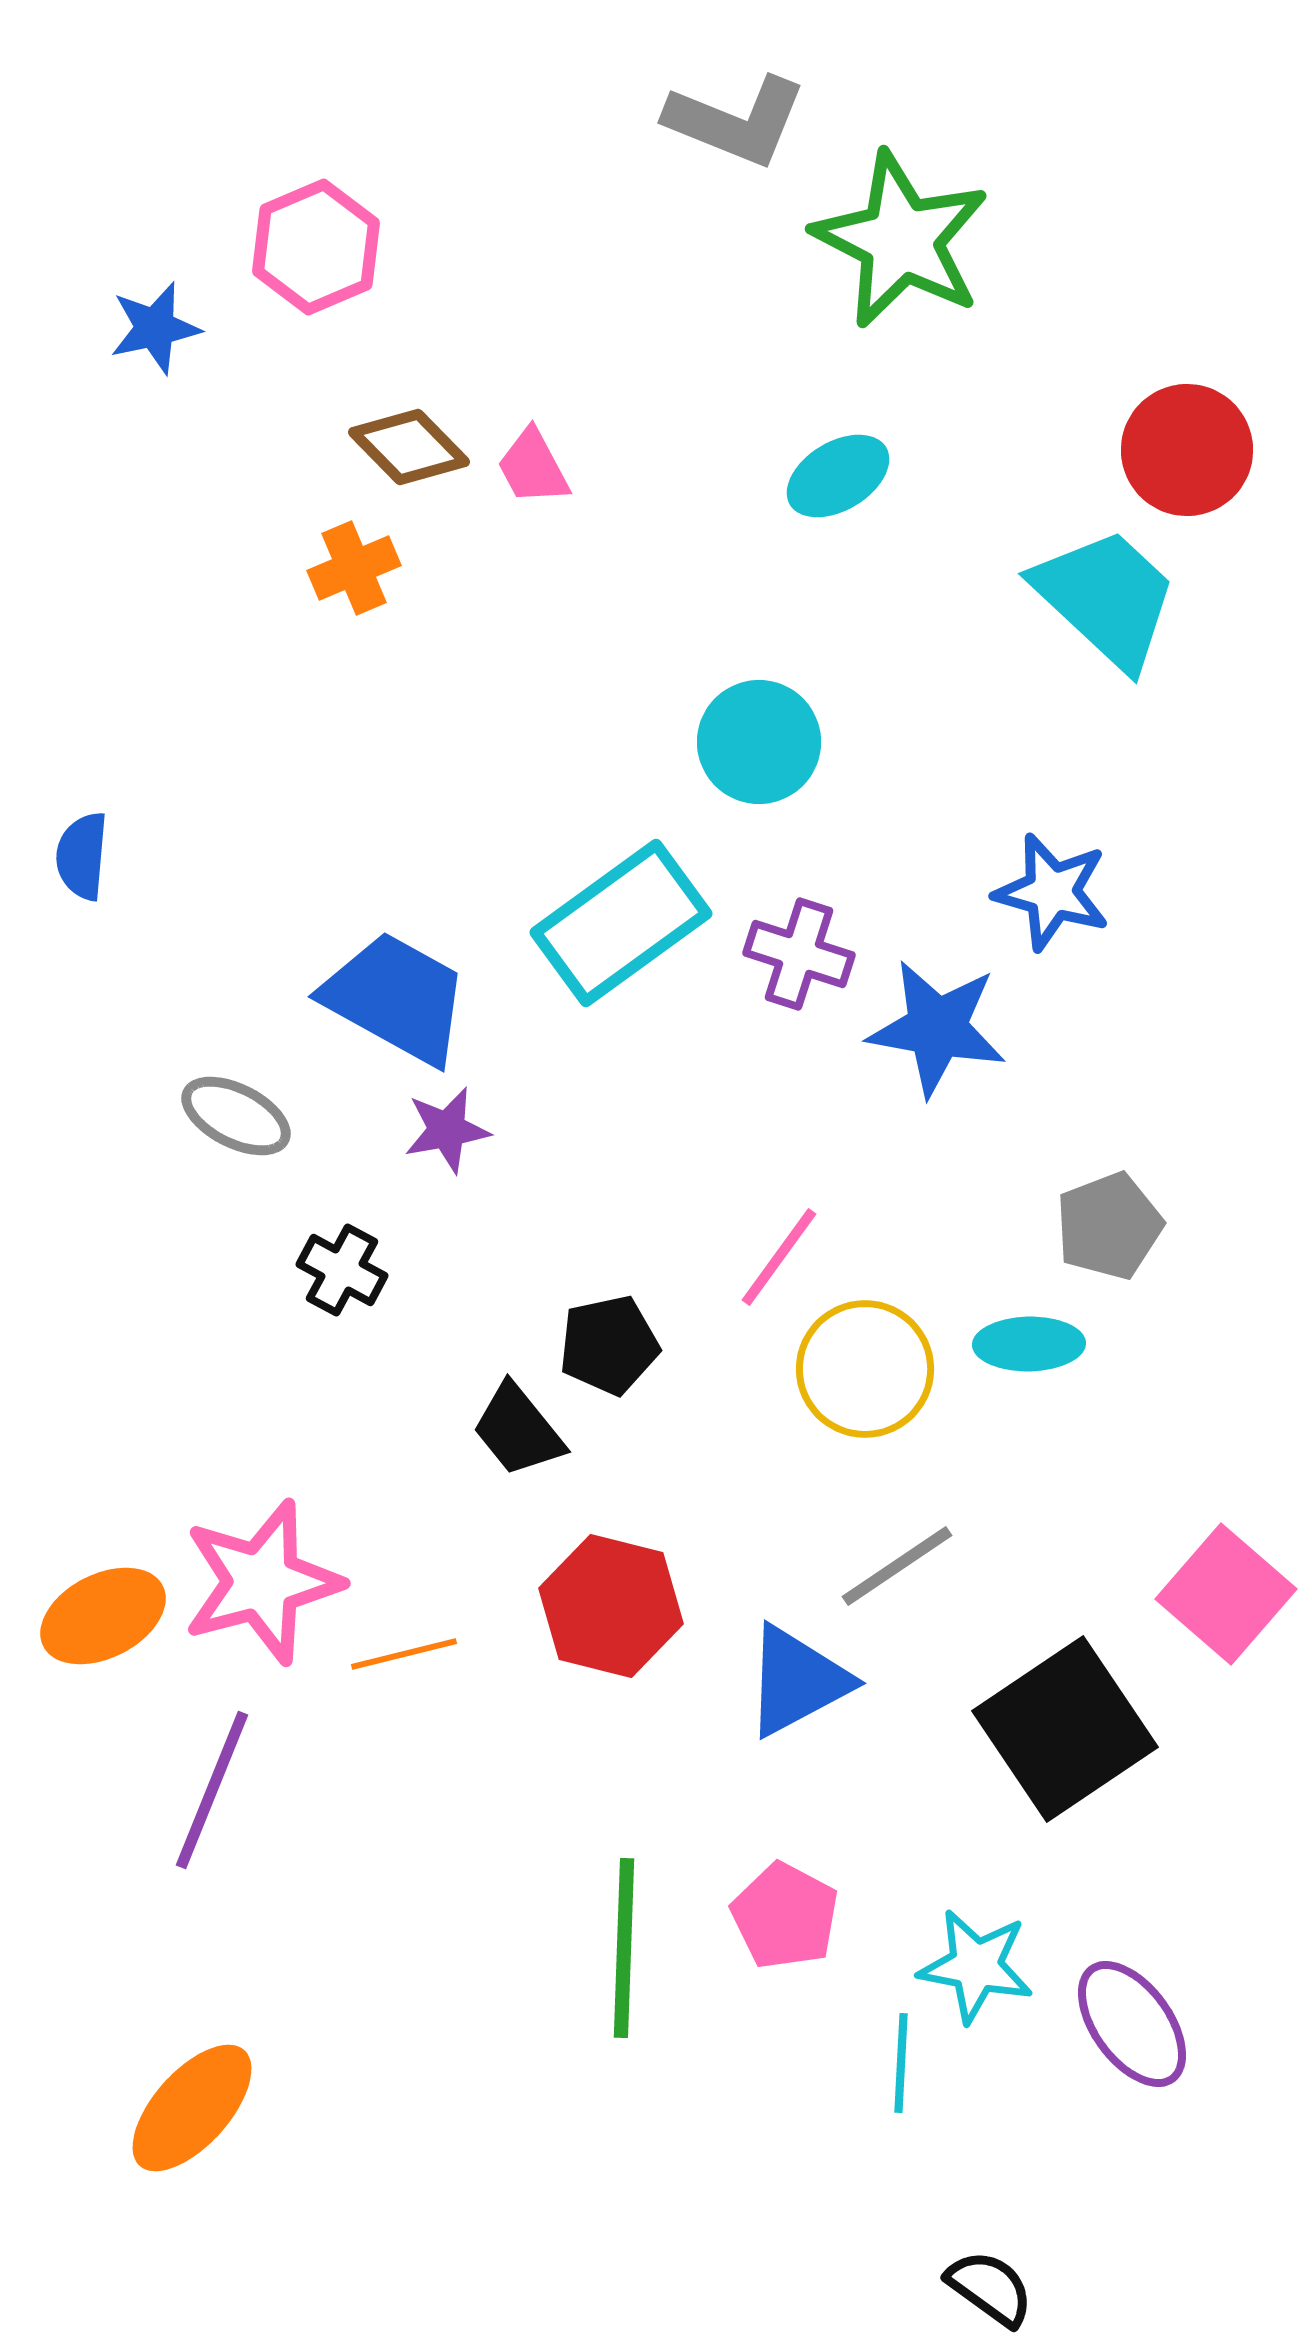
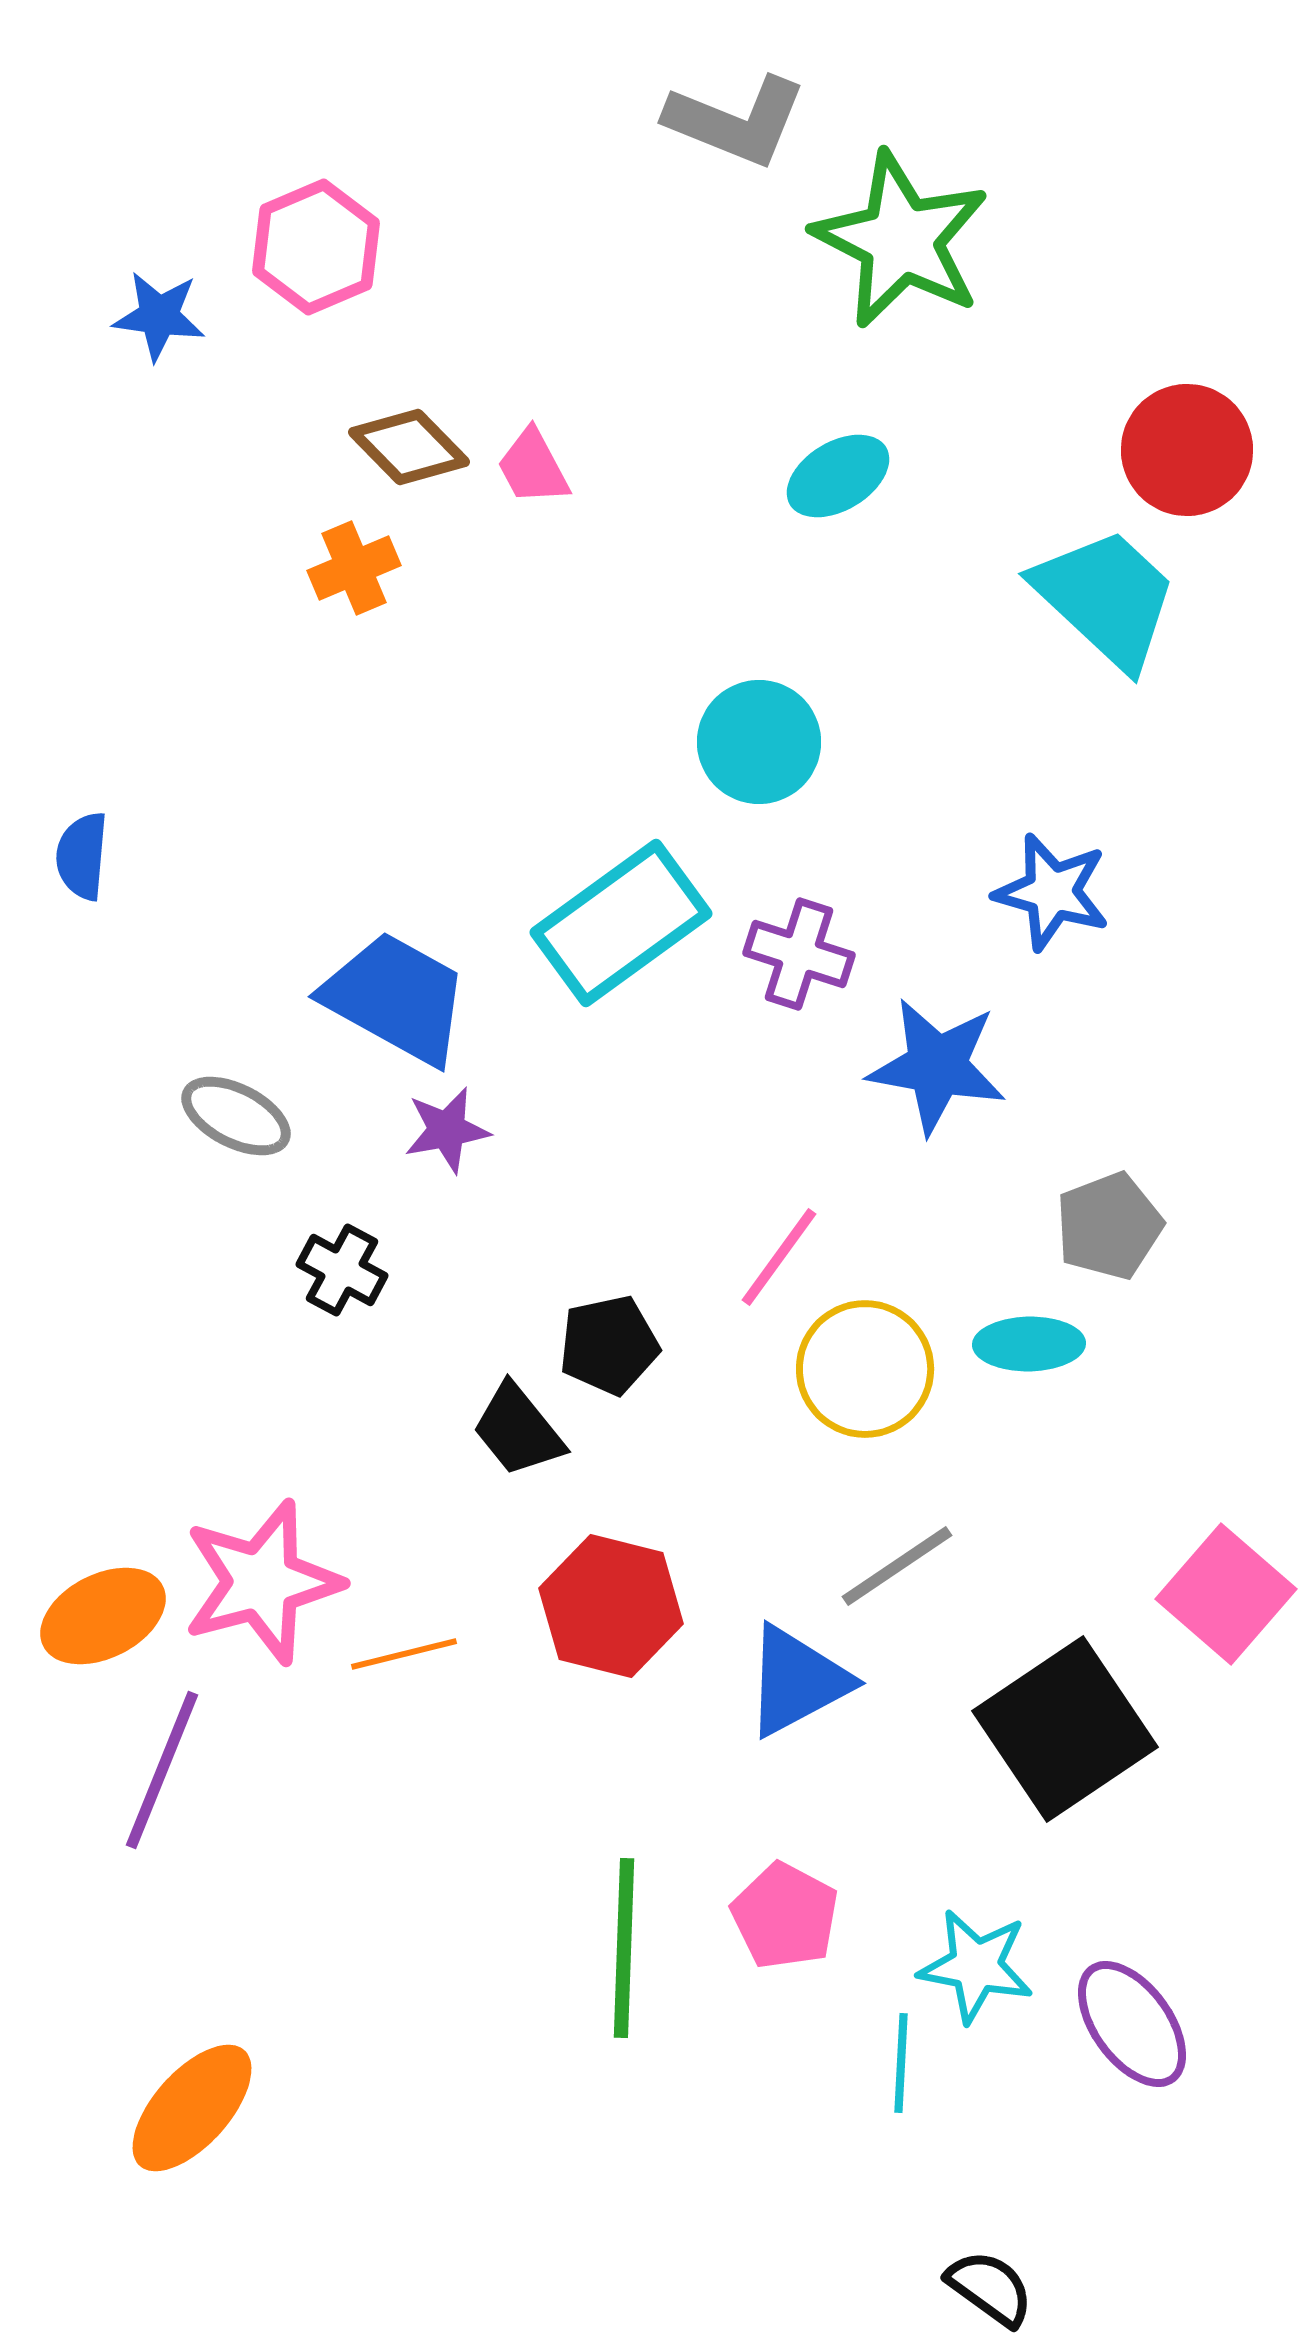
blue star at (155, 328): moved 4 px right, 12 px up; rotated 20 degrees clockwise
blue star at (937, 1028): moved 38 px down
purple line at (212, 1790): moved 50 px left, 20 px up
